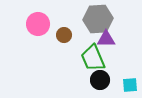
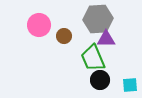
pink circle: moved 1 px right, 1 px down
brown circle: moved 1 px down
